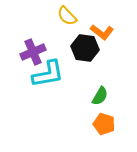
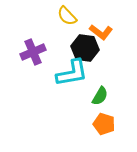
orange L-shape: moved 1 px left
cyan L-shape: moved 24 px right, 1 px up
